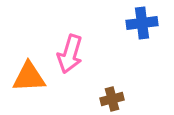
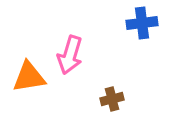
pink arrow: moved 1 px down
orange triangle: rotated 6 degrees counterclockwise
